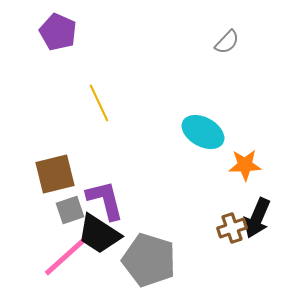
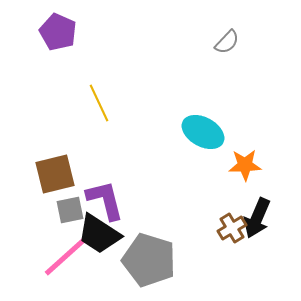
gray square: rotated 8 degrees clockwise
brown cross: rotated 12 degrees counterclockwise
